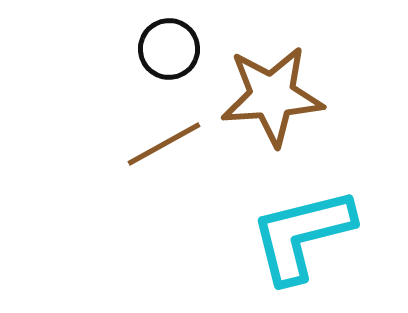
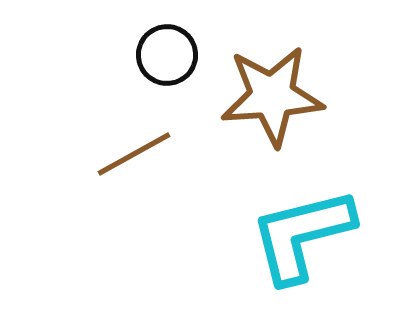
black circle: moved 2 px left, 6 px down
brown line: moved 30 px left, 10 px down
